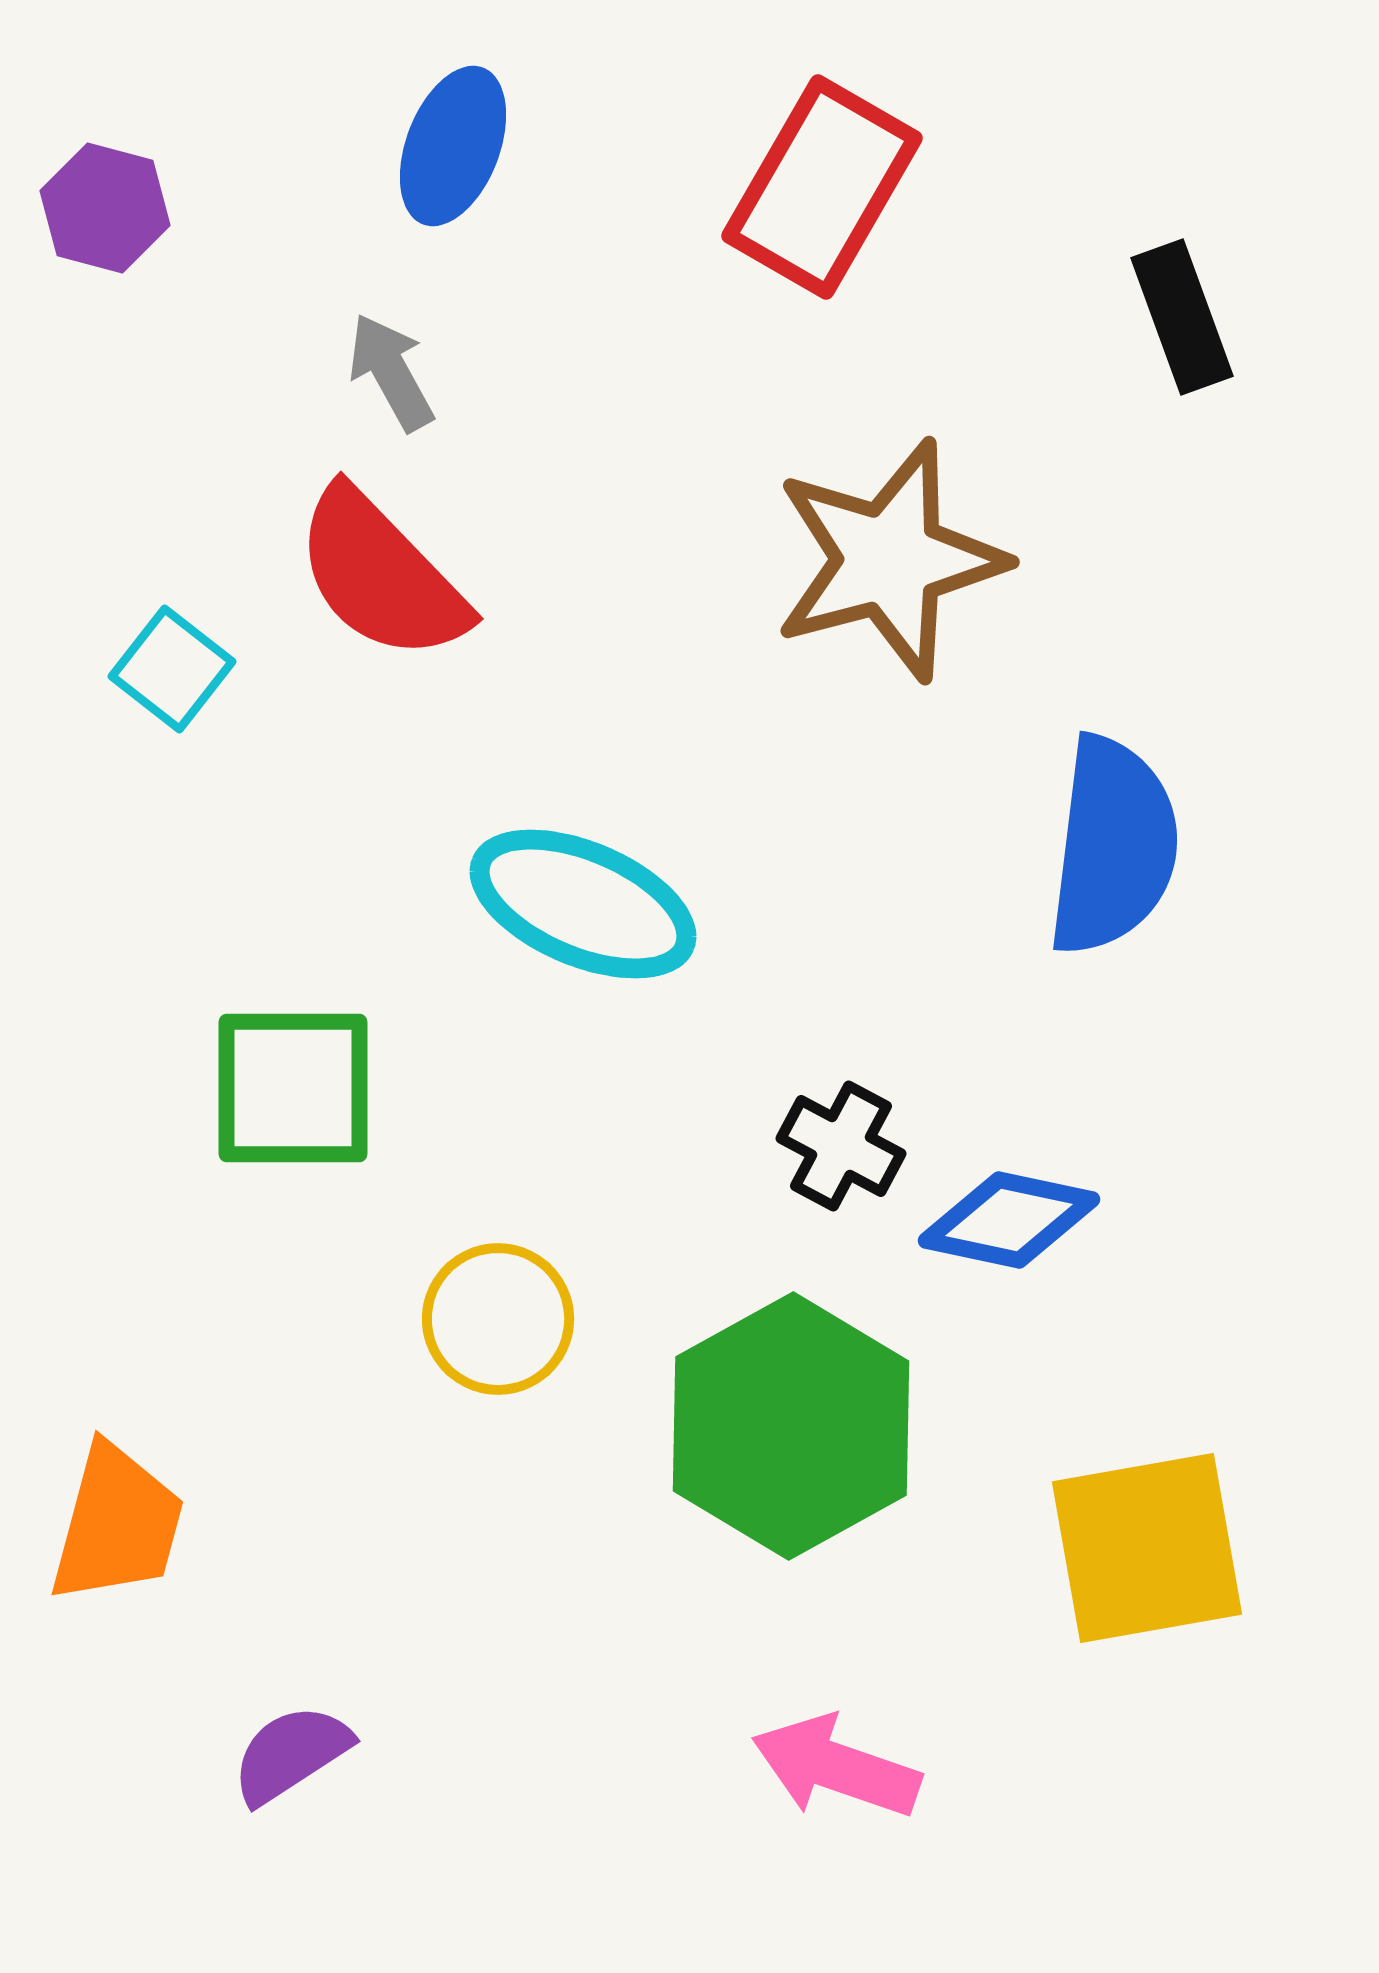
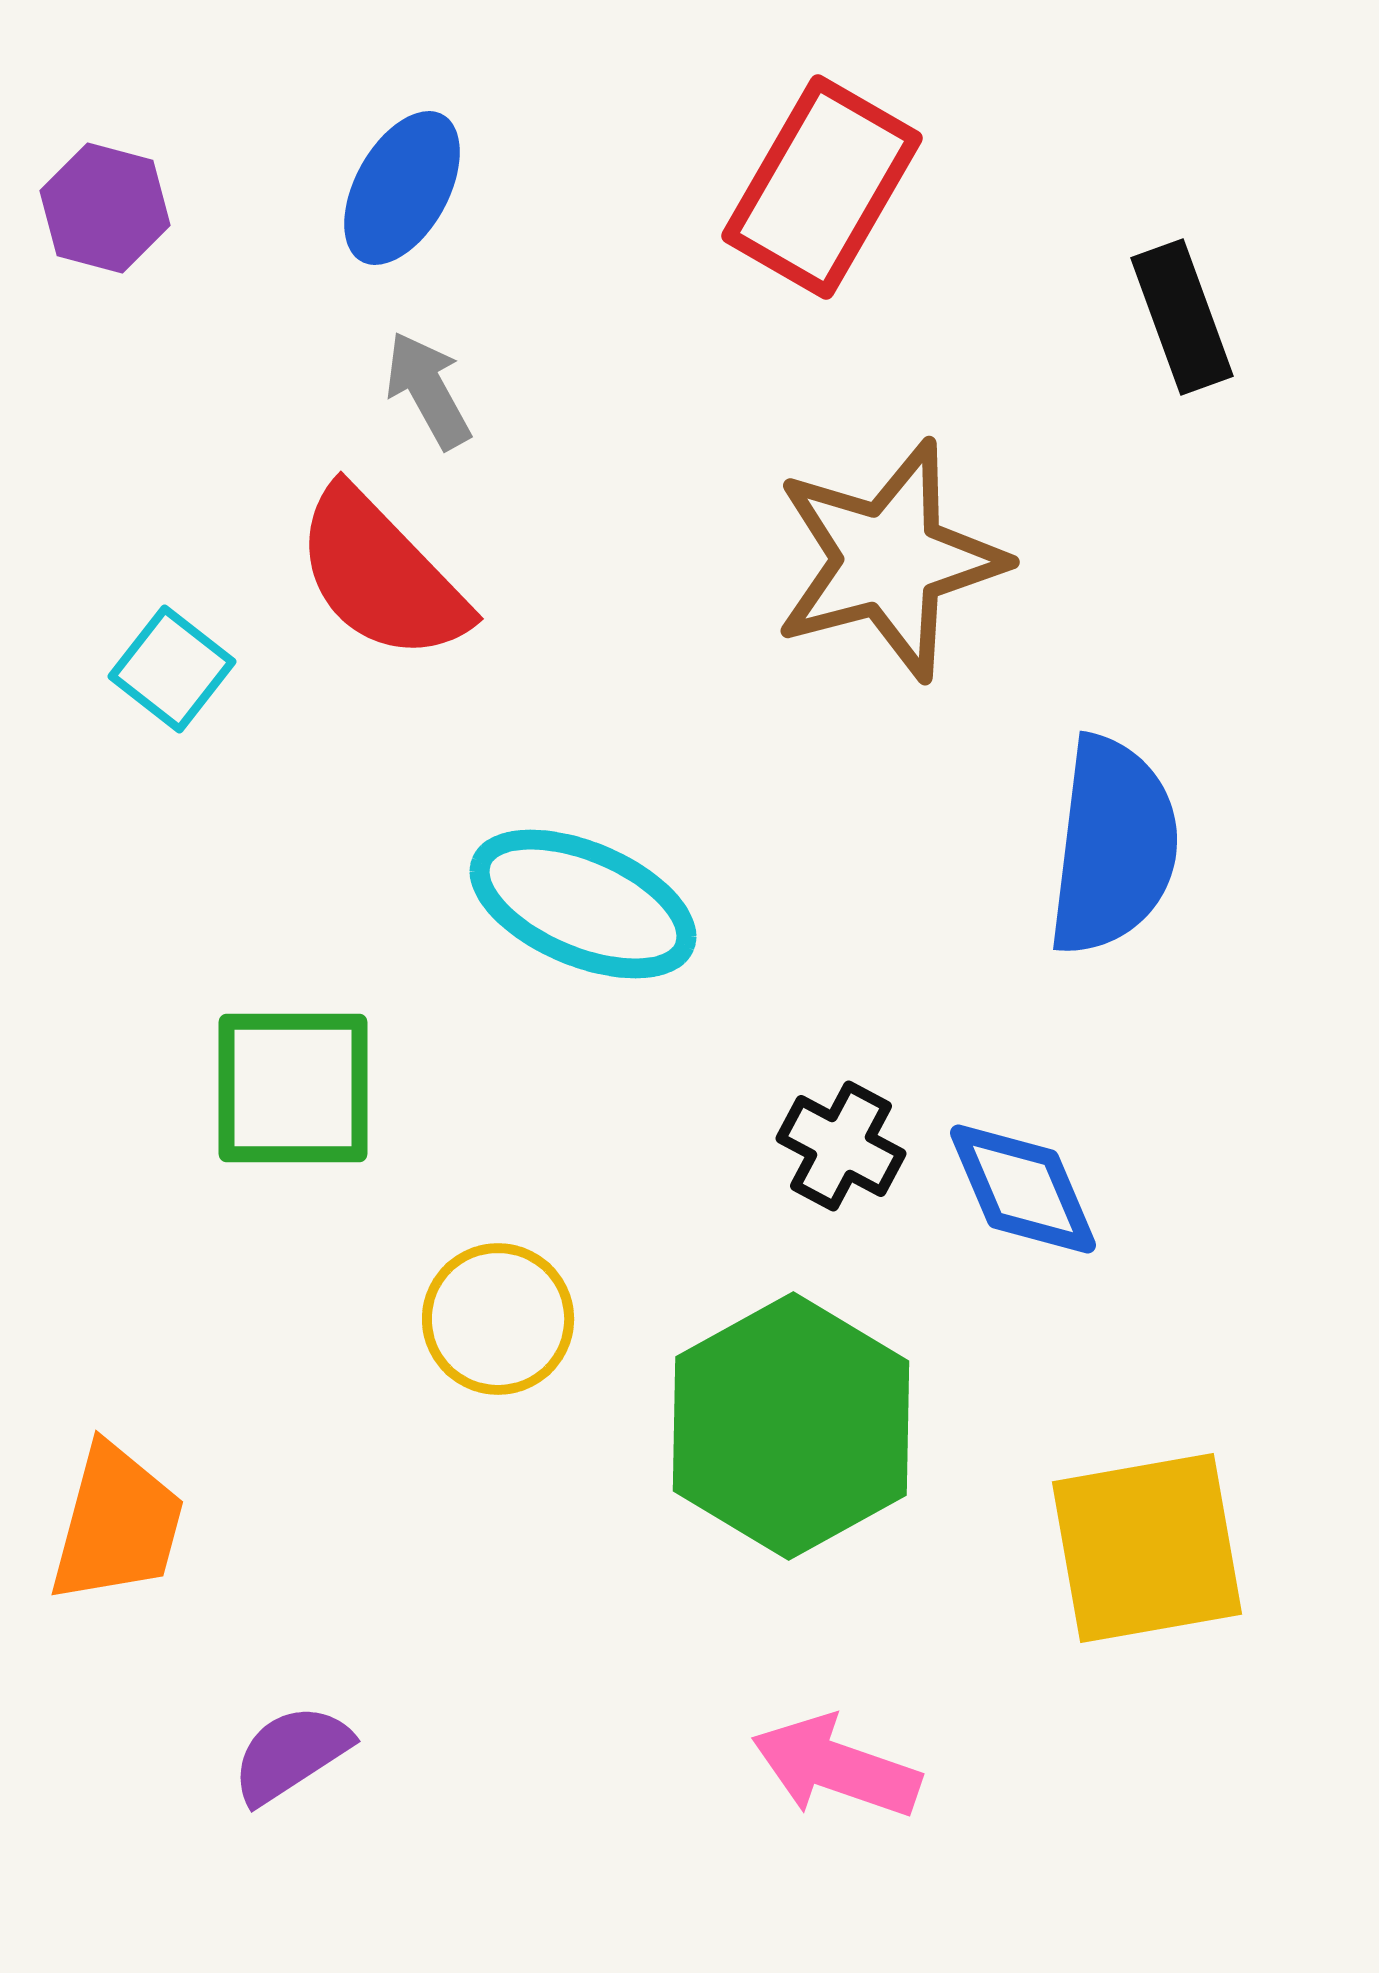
blue ellipse: moved 51 px left, 42 px down; rotated 8 degrees clockwise
gray arrow: moved 37 px right, 18 px down
blue diamond: moved 14 px right, 31 px up; rotated 55 degrees clockwise
